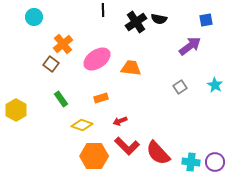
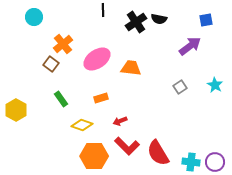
red semicircle: rotated 12 degrees clockwise
